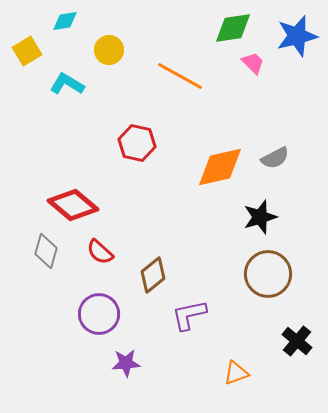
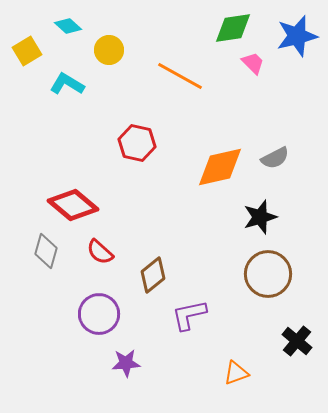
cyan diamond: moved 3 px right, 5 px down; rotated 52 degrees clockwise
